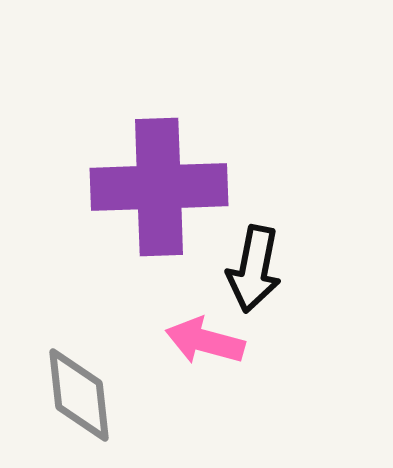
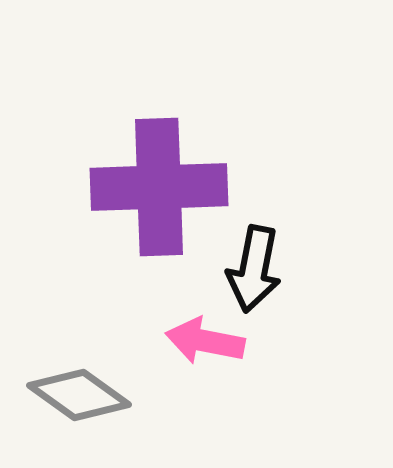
pink arrow: rotated 4 degrees counterclockwise
gray diamond: rotated 48 degrees counterclockwise
